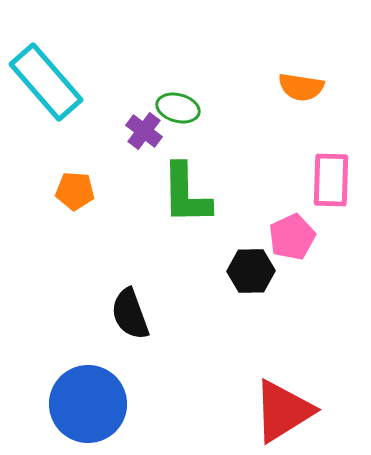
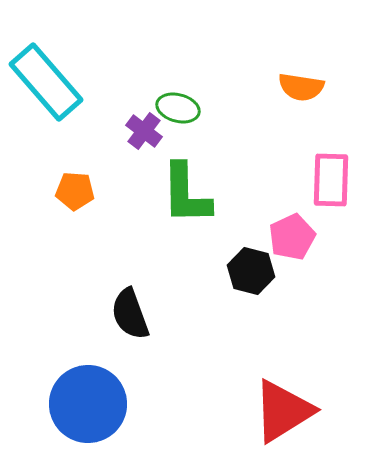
black hexagon: rotated 15 degrees clockwise
